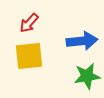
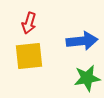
red arrow: rotated 25 degrees counterclockwise
green star: moved 2 px down
